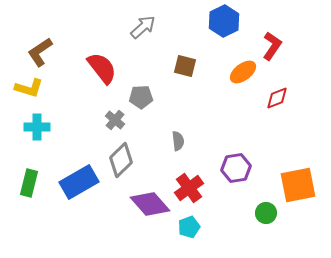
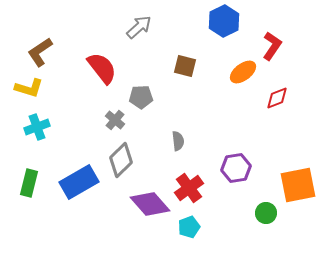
gray arrow: moved 4 px left
cyan cross: rotated 20 degrees counterclockwise
